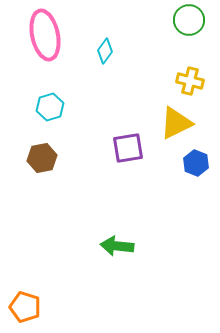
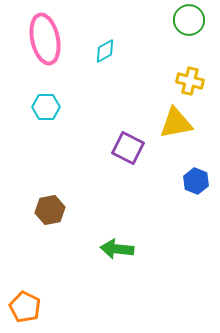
pink ellipse: moved 4 px down
cyan diamond: rotated 25 degrees clockwise
cyan hexagon: moved 4 px left; rotated 16 degrees clockwise
yellow triangle: rotated 15 degrees clockwise
purple square: rotated 36 degrees clockwise
brown hexagon: moved 8 px right, 52 px down
blue hexagon: moved 18 px down
green arrow: moved 3 px down
orange pentagon: rotated 8 degrees clockwise
